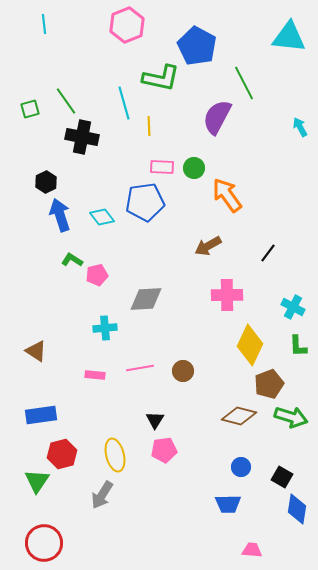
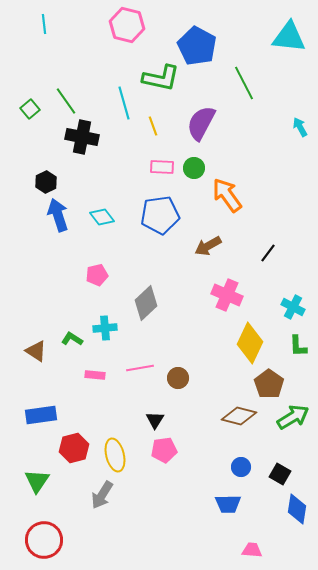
pink hexagon at (127, 25): rotated 24 degrees counterclockwise
green square at (30, 109): rotated 24 degrees counterclockwise
purple semicircle at (217, 117): moved 16 px left, 6 px down
yellow line at (149, 126): moved 4 px right; rotated 18 degrees counterclockwise
blue pentagon at (145, 202): moved 15 px right, 13 px down
blue arrow at (60, 215): moved 2 px left
green L-shape at (72, 260): moved 79 px down
pink cross at (227, 295): rotated 24 degrees clockwise
gray diamond at (146, 299): moved 4 px down; rotated 40 degrees counterclockwise
yellow diamond at (250, 345): moved 2 px up
brown circle at (183, 371): moved 5 px left, 7 px down
brown pentagon at (269, 384): rotated 16 degrees counterclockwise
green arrow at (291, 417): moved 2 px right; rotated 48 degrees counterclockwise
red hexagon at (62, 454): moved 12 px right, 6 px up
black square at (282, 477): moved 2 px left, 3 px up
red circle at (44, 543): moved 3 px up
